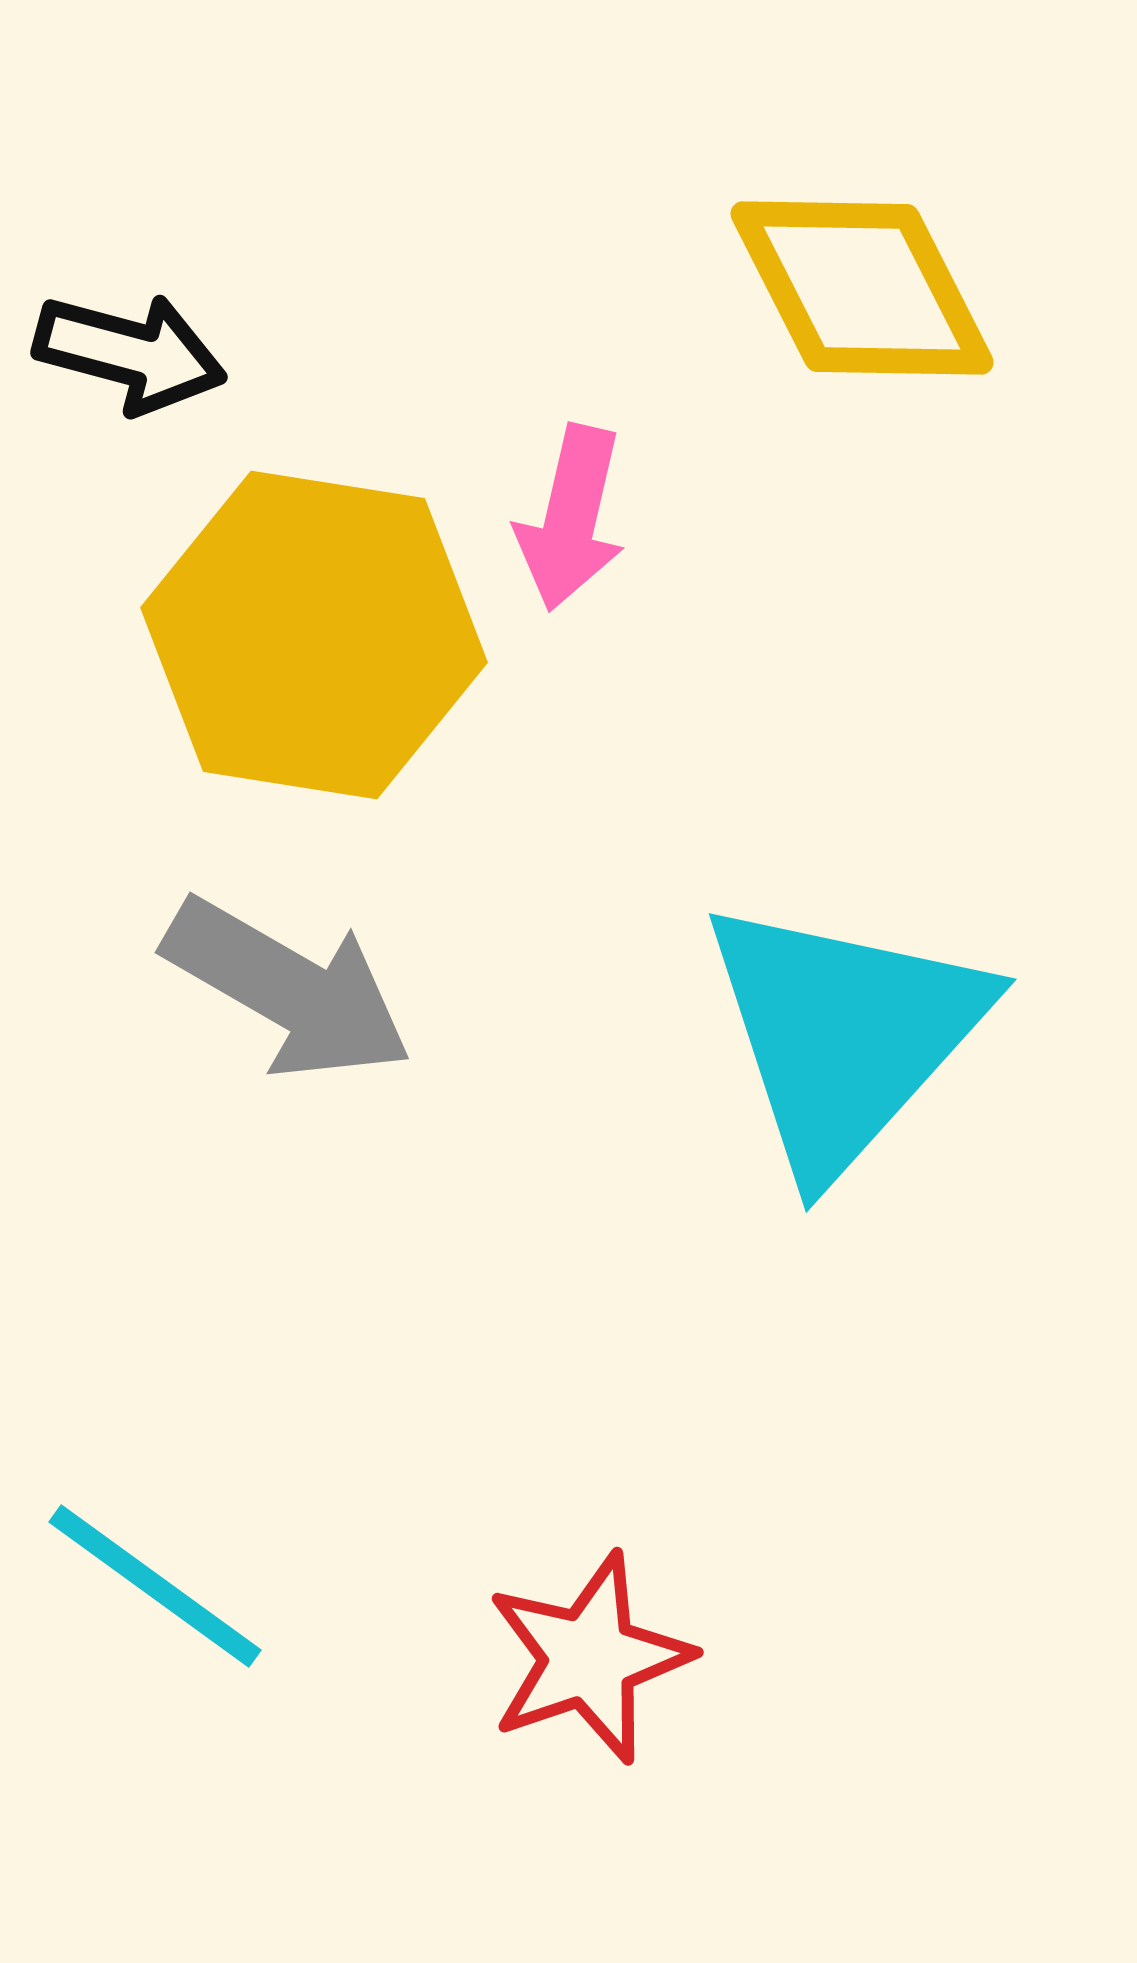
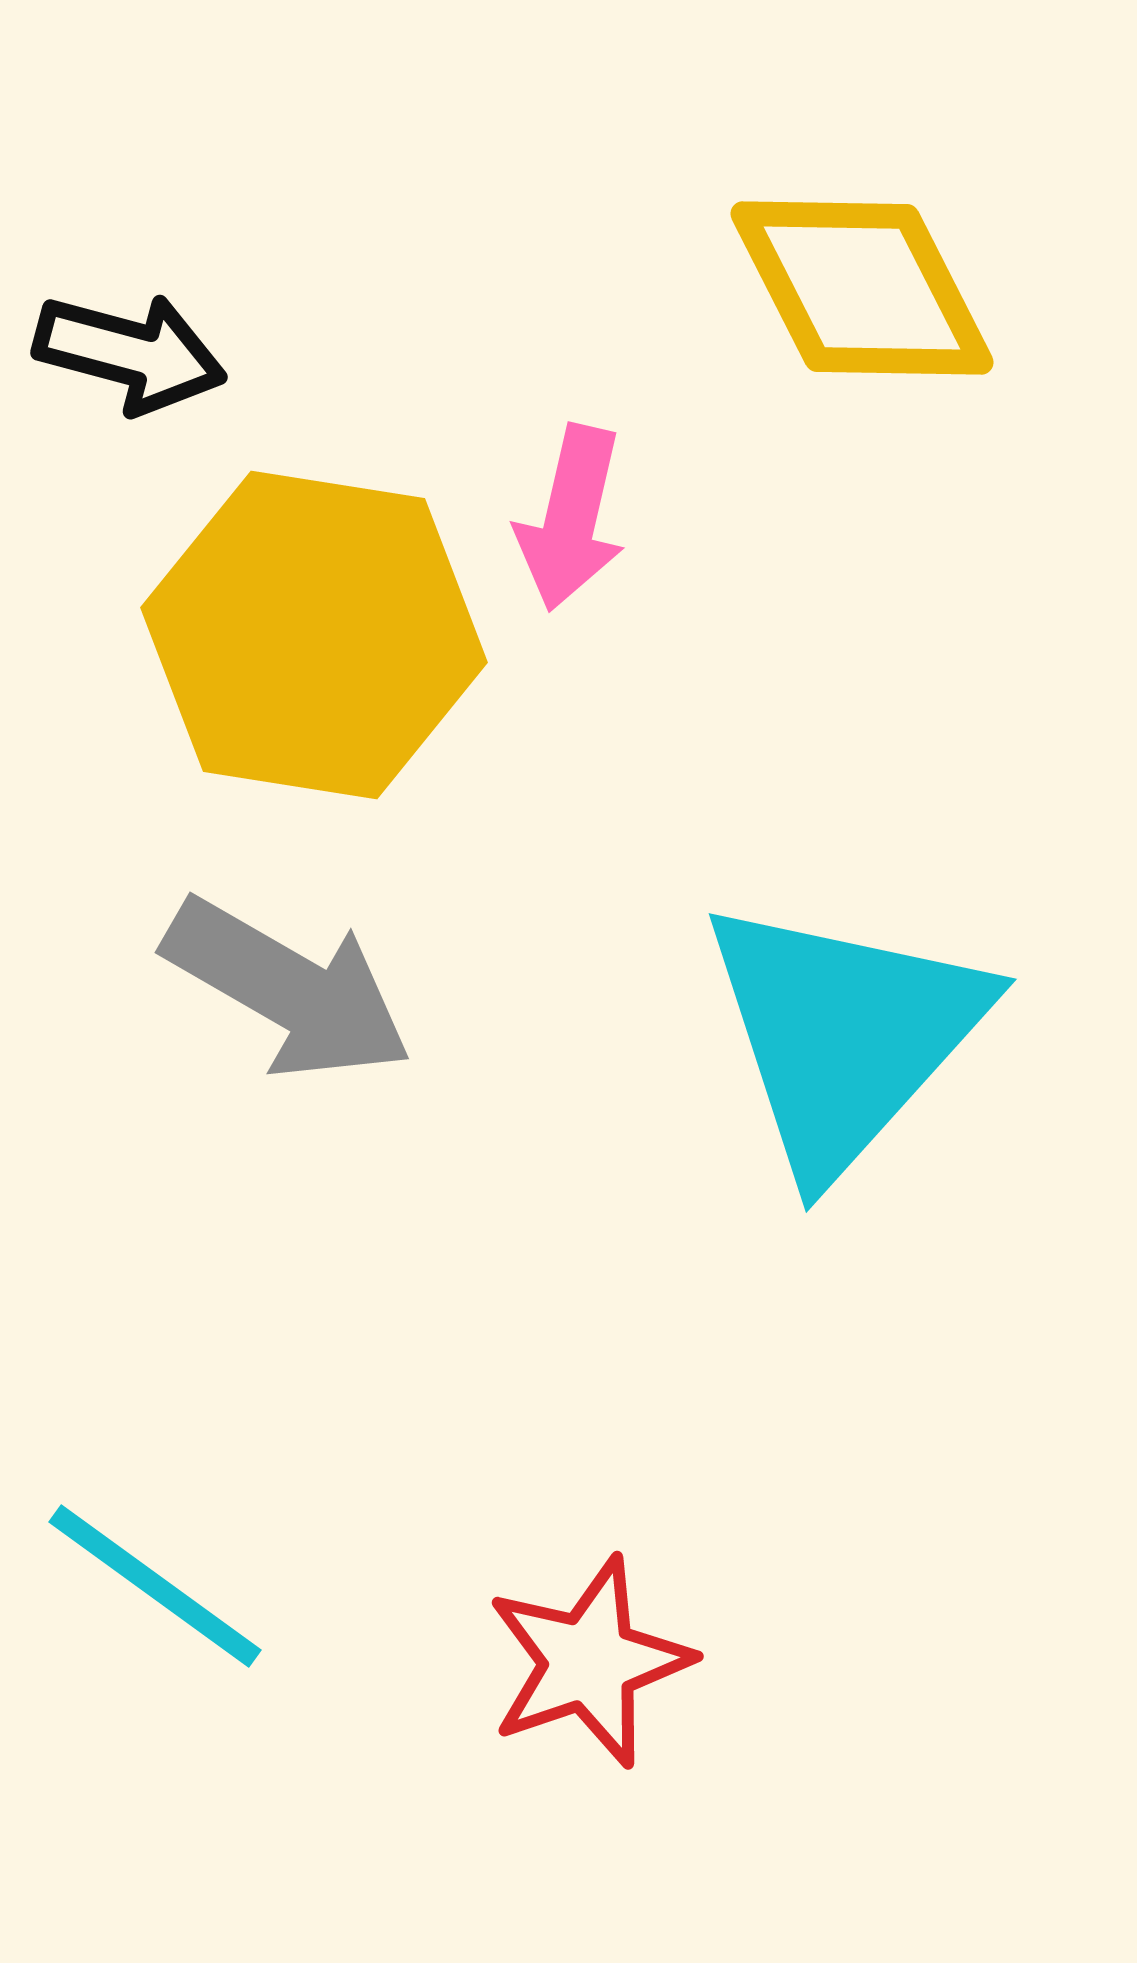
red star: moved 4 px down
